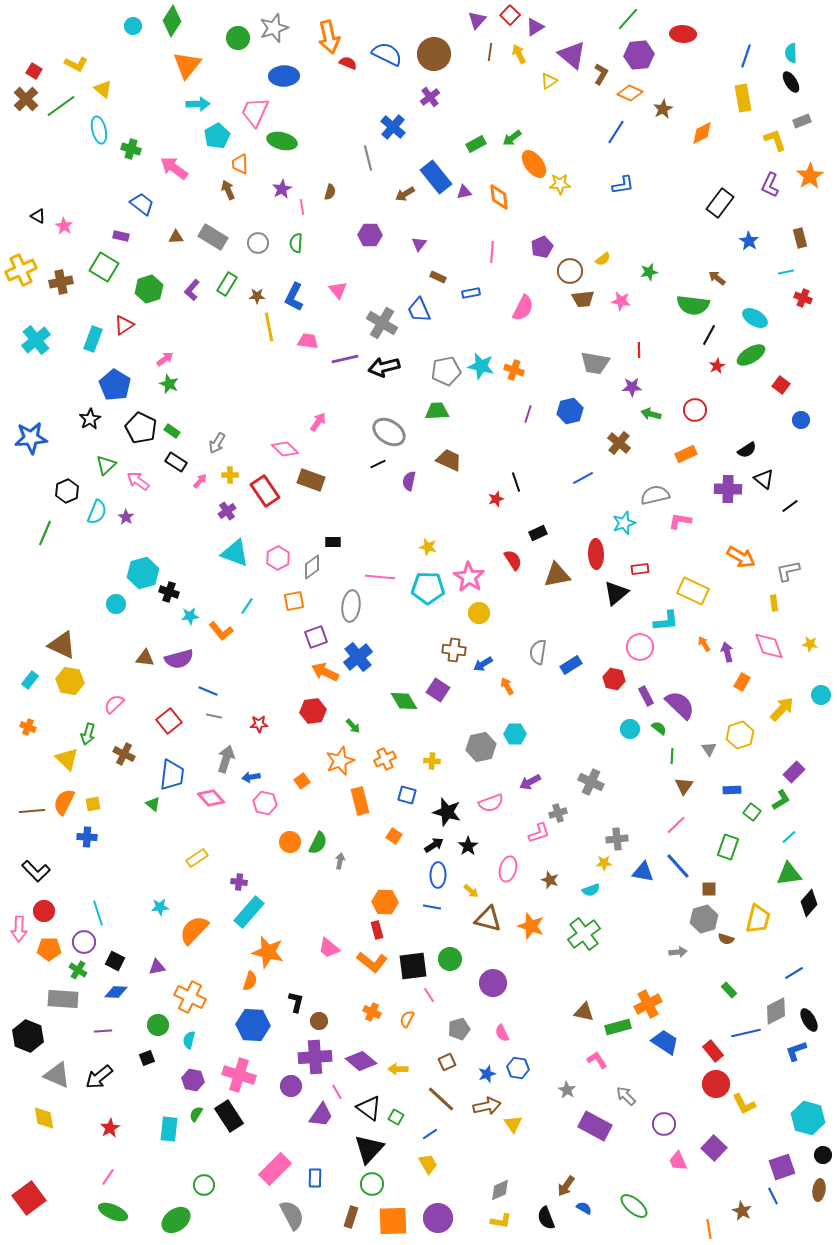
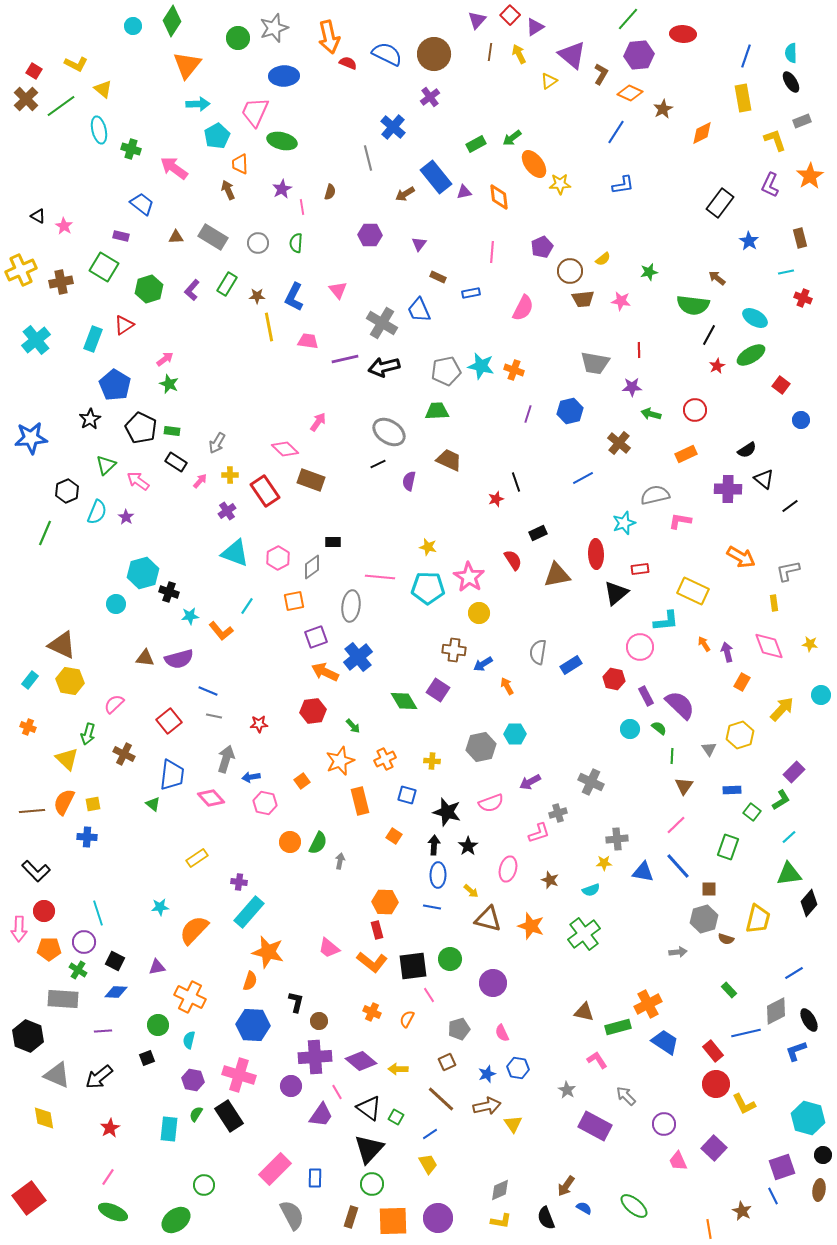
green rectangle at (172, 431): rotated 28 degrees counterclockwise
black arrow at (434, 845): rotated 54 degrees counterclockwise
